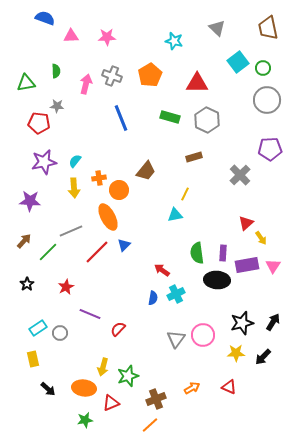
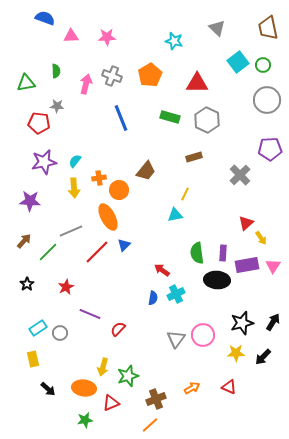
green circle at (263, 68): moved 3 px up
